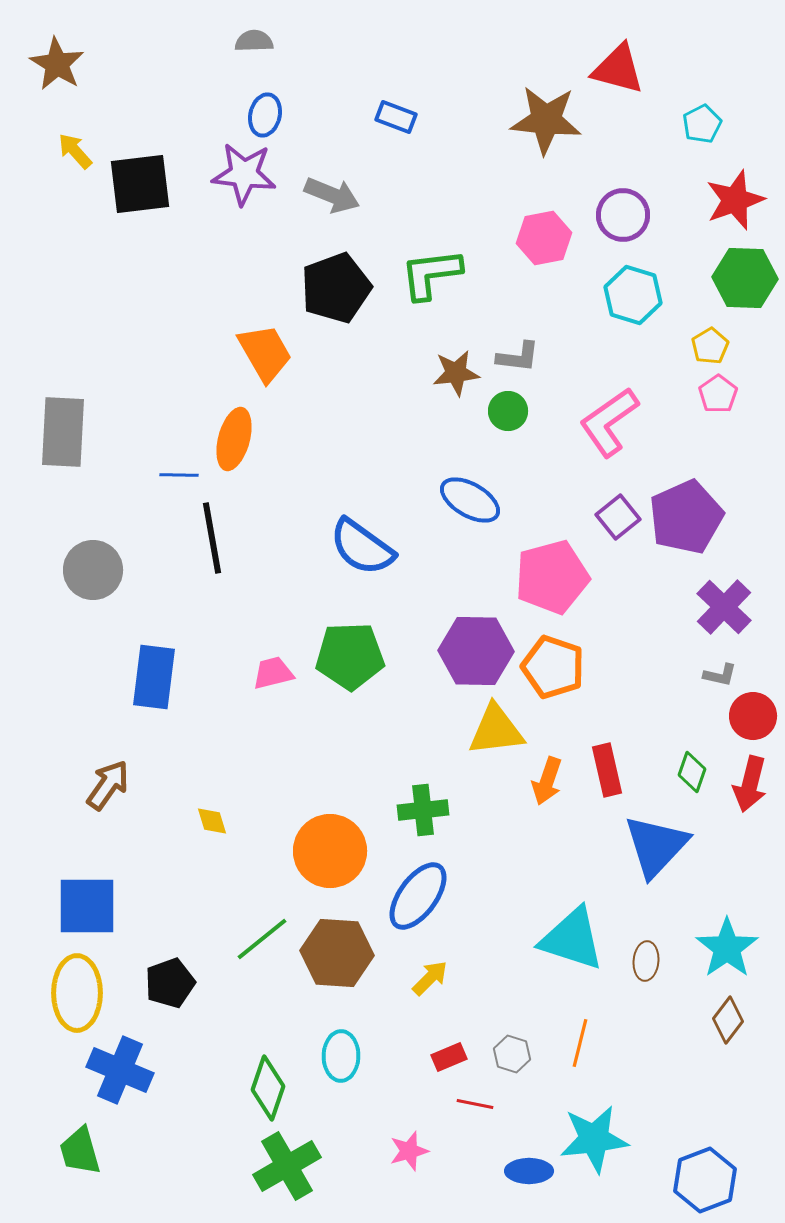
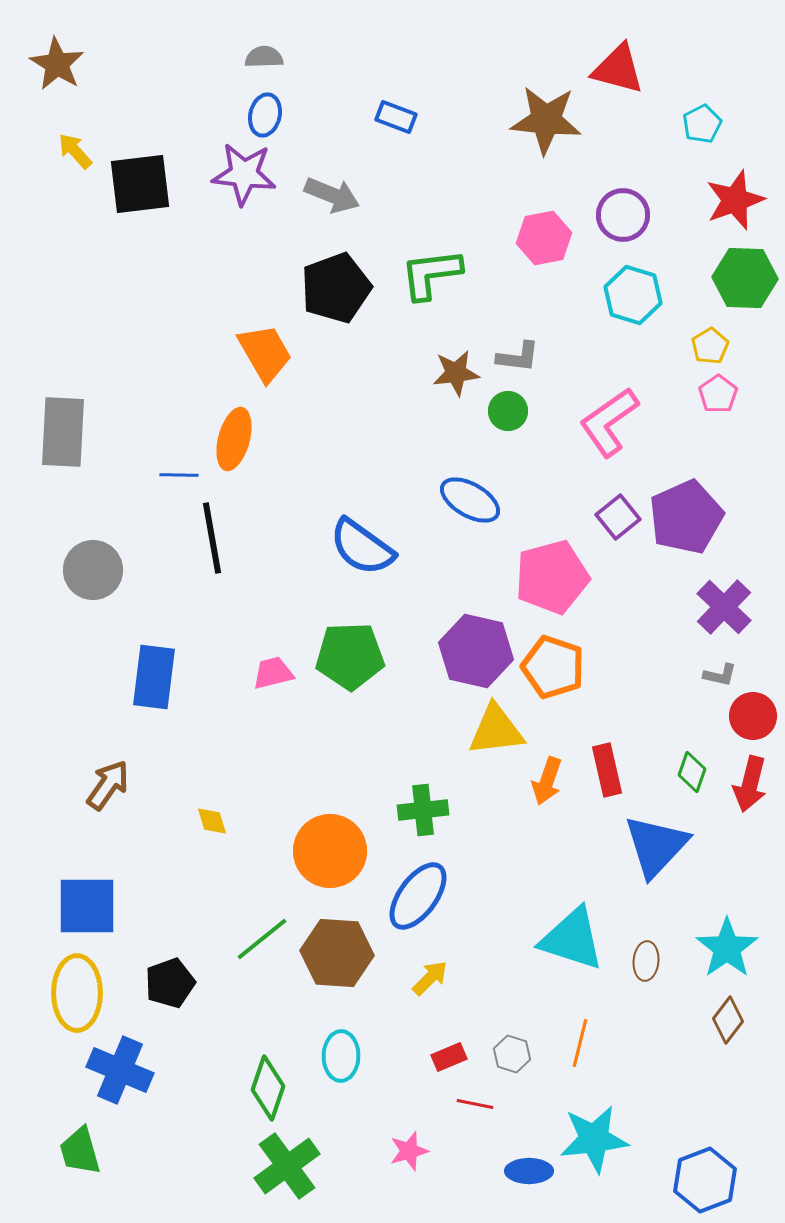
gray semicircle at (254, 41): moved 10 px right, 16 px down
purple hexagon at (476, 651): rotated 12 degrees clockwise
green cross at (287, 1166): rotated 6 degrees counterclockwise
